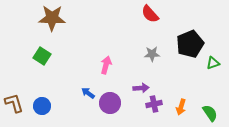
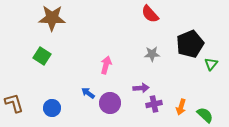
green triangle: moved 2 px left, 1 px down; rotated 32 degrees counterclockwise
blue circle: moved 10 px right, 2 px down
green semicircle: moved 5 px left, 2 px down; rotated 12 degrees counterclockwise
